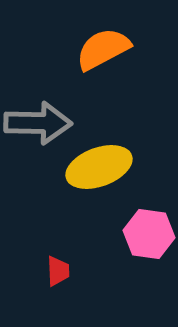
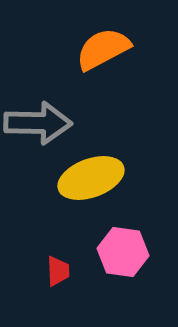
yellow ellipse: moved 8 px left, 11 px down
pink hexagon: moved 26 px left, 18 px down
